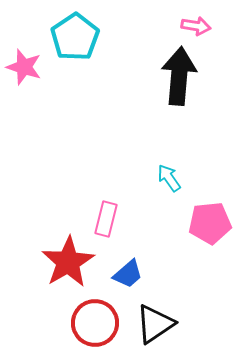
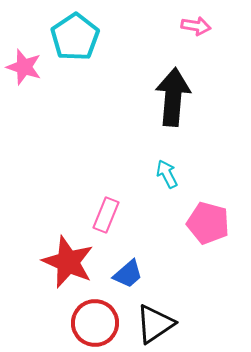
black arrow: moved 6 px left, 21 px down
cyan arrow: moved 2 px left, 4 px up; rotated 8 degrees clockwise
pink rectangle: moved 4 px up; rotated 8 degrees clockwise
pink pentagon: moved 2 px left; rotated 21 degrees clockwise
red star: rotated 18 degrees counterclockwise
